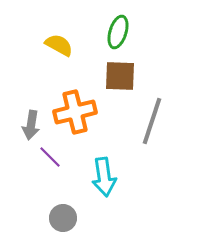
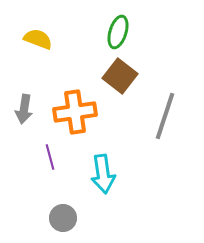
yellow semicircle: moved 21 px left, 6 px up; rotated 8 degrees counterclockwise
brown square: rotated 36 degrees clockwise
orange cross: rotated 6 degrees clockwise
gray line: moved 13 px right, 5 px up
gray arrow: moved 7 px left, 16 px up
purple line: rotated 30 degrees clockwise
cyan arrow: moved 1 px left, 3 px up
